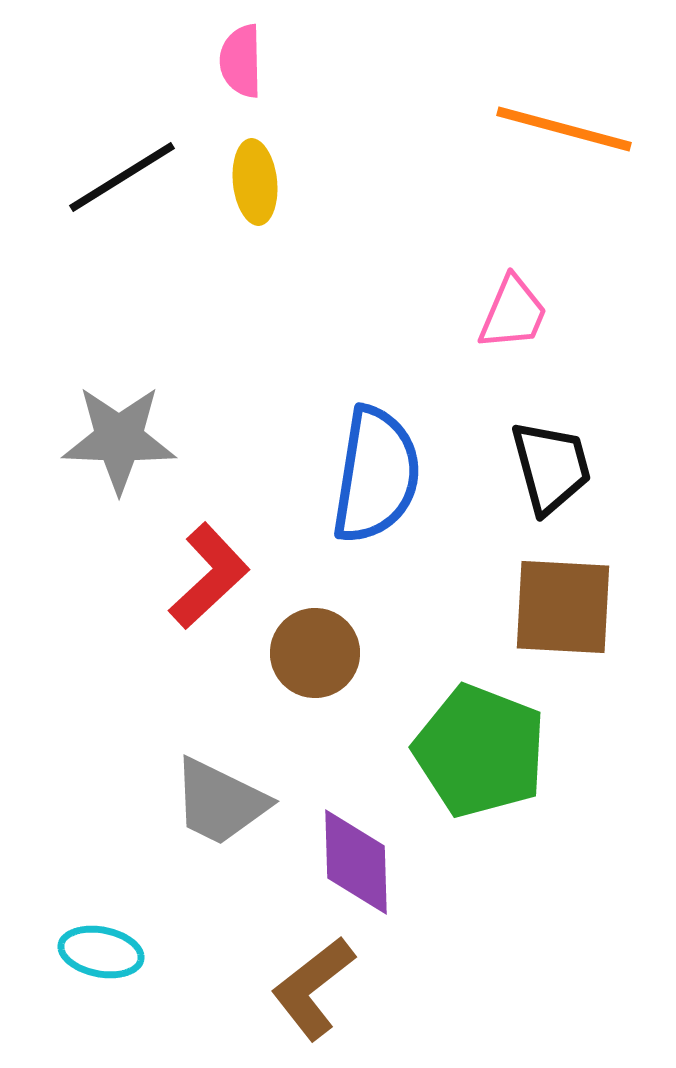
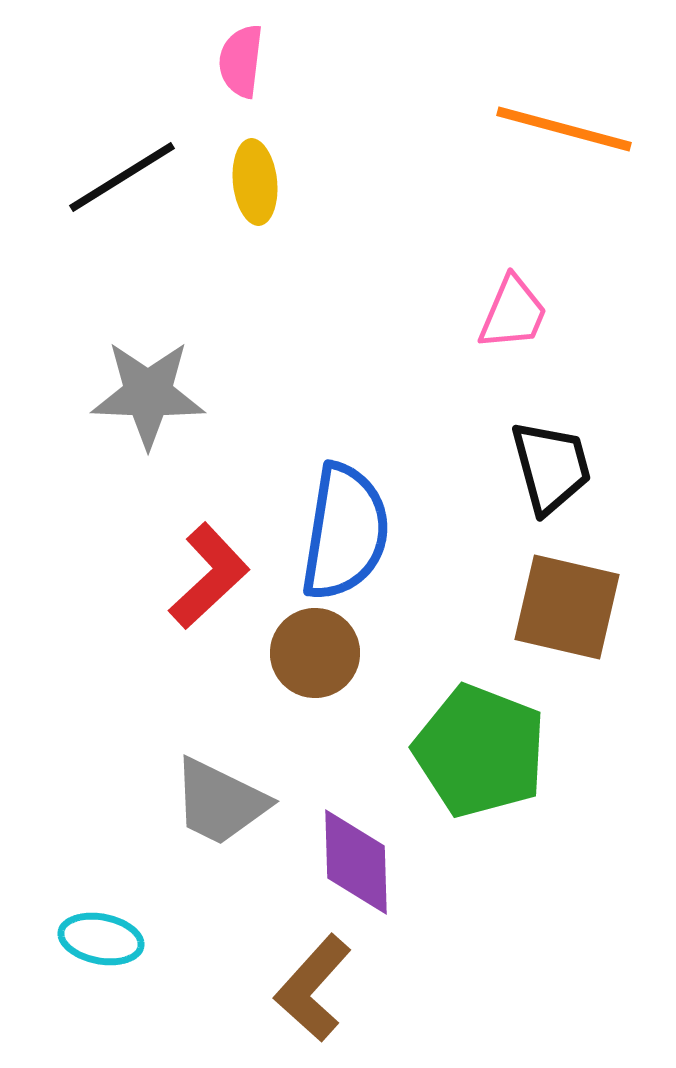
pink semicircle: rotated 8 degrees clockwise
gray star: moved 29 px right, 45 px up
blue semicircle: moved 31 px left, 57 px down
brown square: moved 4 px right; rotated 10 degrees clockwise
cyan ellipse: moved 13 px up
brown L-shape: rotated 10 degrees counterclockwise
